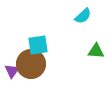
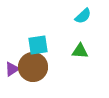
green triangle: moved 16 px left
brown circle: moved 2 px right, 3 px down
purple triangle: moved 2 px up; rotated 21 degrees clockwise
